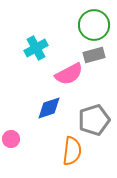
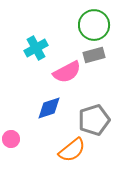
pink semicircle: moved 2 px left, 2 px up
orange semicircle: moved 1 px up; rotated 44 degrees clockwise
